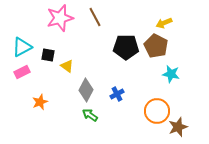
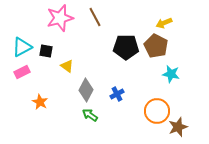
black square: moved 2 px left, 4 px up
orange star: rotated 21 degrees counterclockwise
